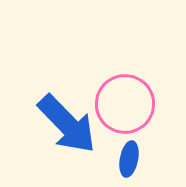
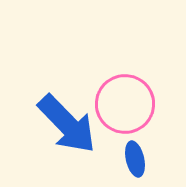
blue ellipse: moved 6 px right; rotated 24 degrees counterclockwise
